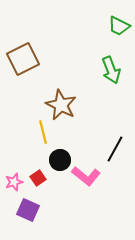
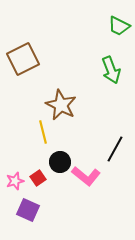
black circle: moved 2 px down
pink star: moved 1 px right, 1 px up
